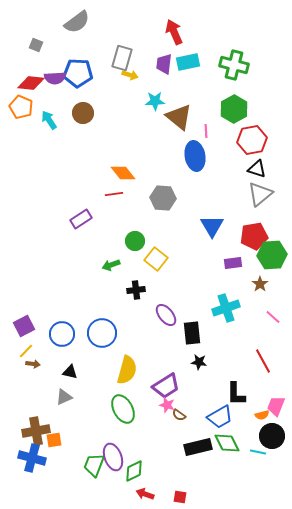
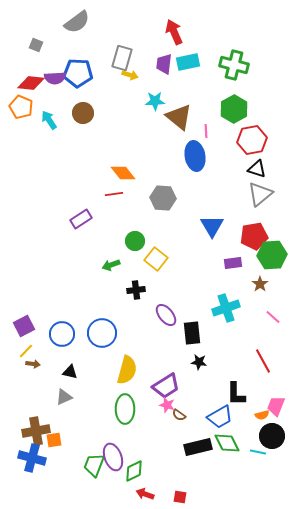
green ellipse at (123, 409): moved 2 px right; rotated 28 degrees clockwise
